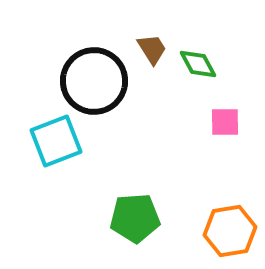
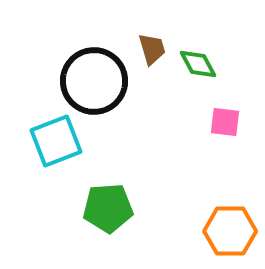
brown trapezoid: rotated 16 degrees clockwise
pink square: rotated 8 degrees clockwise
green pentagon: moved 27 px left, 10 px up
orange hexagon: rotated 9 degrees clockwise
